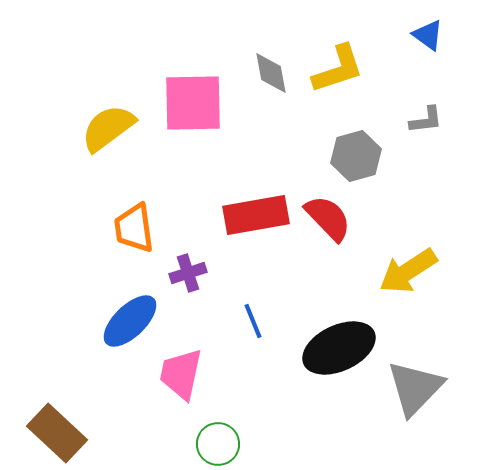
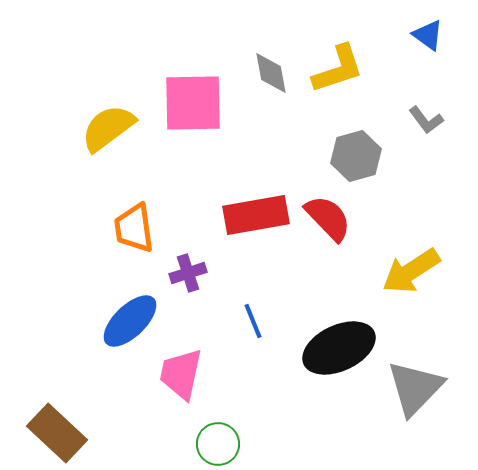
gray L-shape: rotated 60 degrees clockwise
yellow arrow: moved 3 px right
